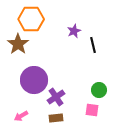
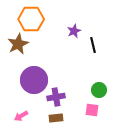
brown star: rotated 10 degrees clockwise
purple cross: rotated 24 degrees clockwise
